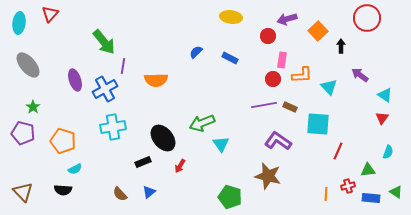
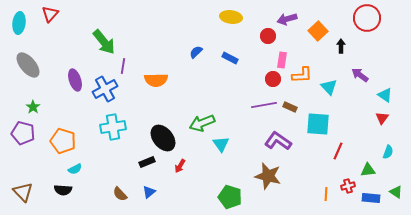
black rectangle at (143, 162): moved 4 px right
